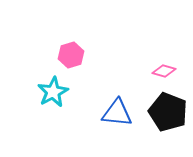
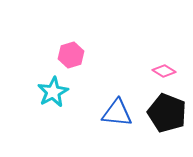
pink diamond: rotated 15 degrees clockwise
black pentagon: moved 1 px left, 1 px down
